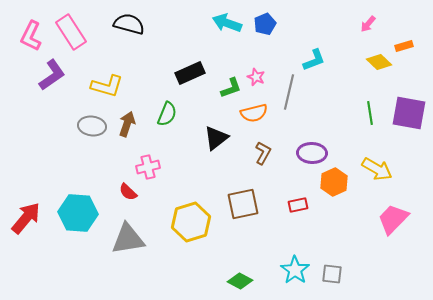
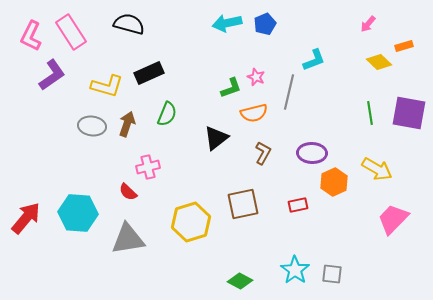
cyan arrow: rotated 32 degrees counterclockwise
black rectangle: moved 41 px left
